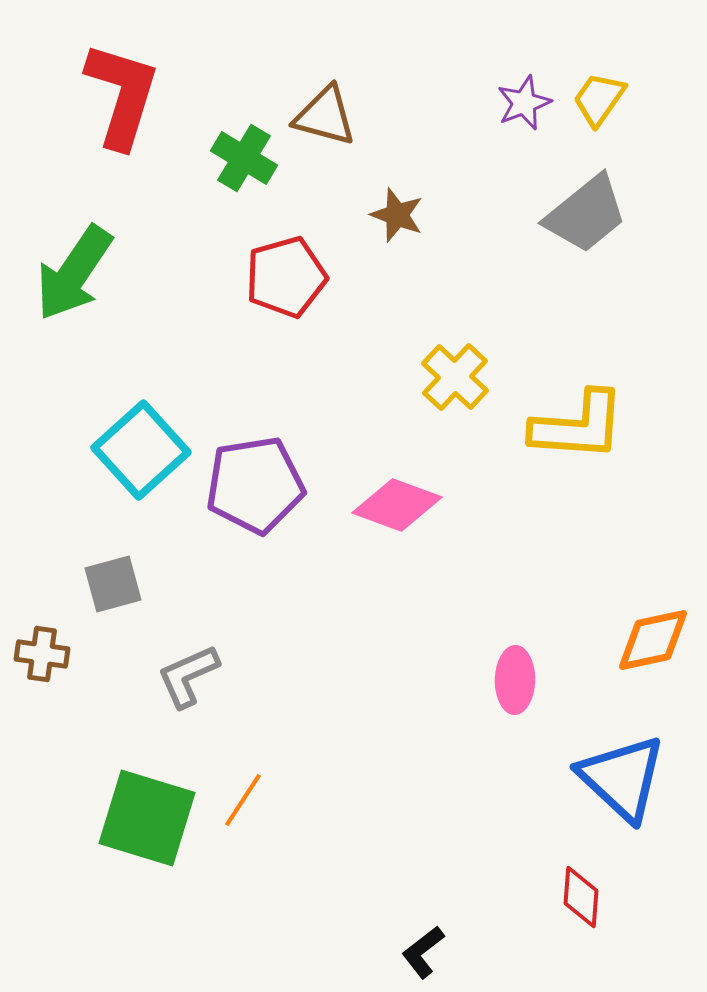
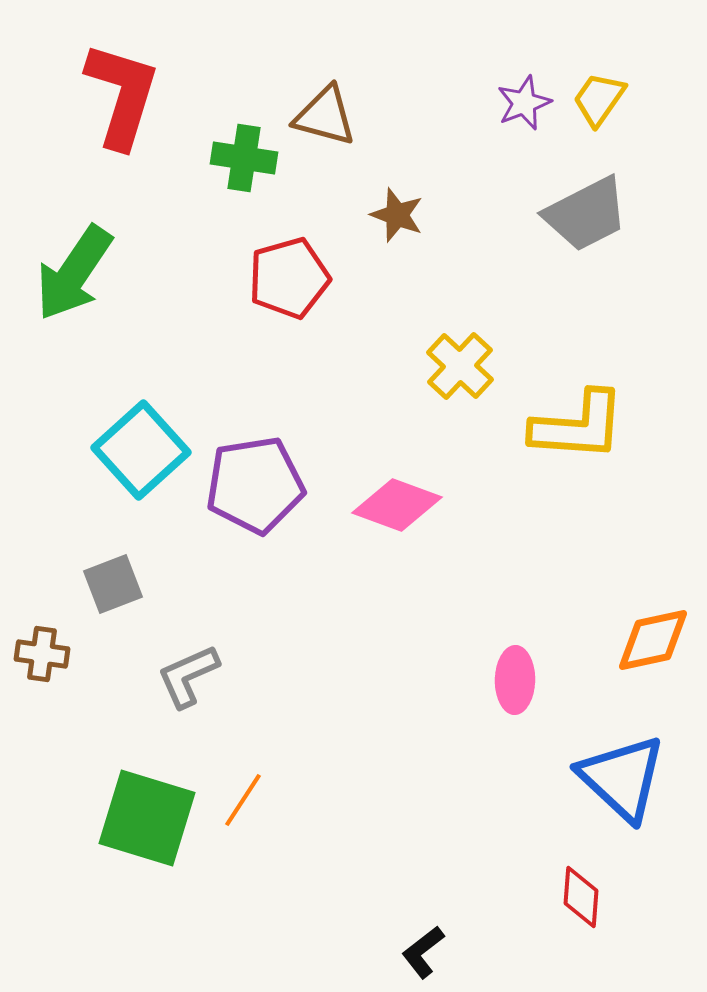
green cross: rotated 22 degrees counterclockwise
gray trapezoid: rotated 12 degrees clockwise
red pentagon: moved 3 px right, 1 px down
yellow cross: moved 5 px right, 11 px up
gray square: rotated 6 degrees counterclockwise
